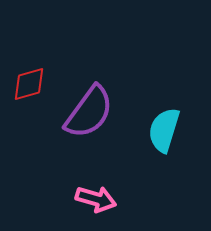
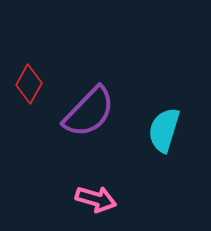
red diamond: rotated 45 degrees counterclockwise
purple semicircle: rotated 8 degrees clockwise
